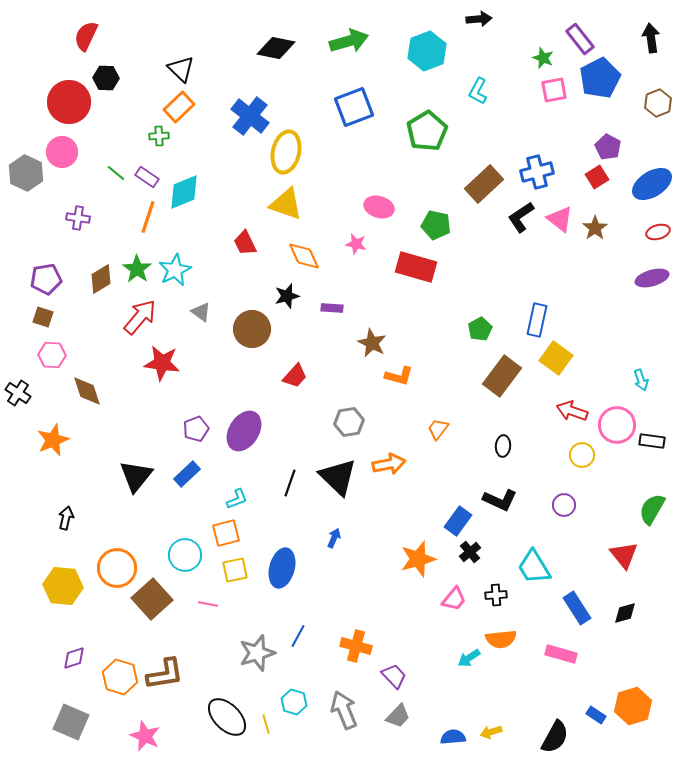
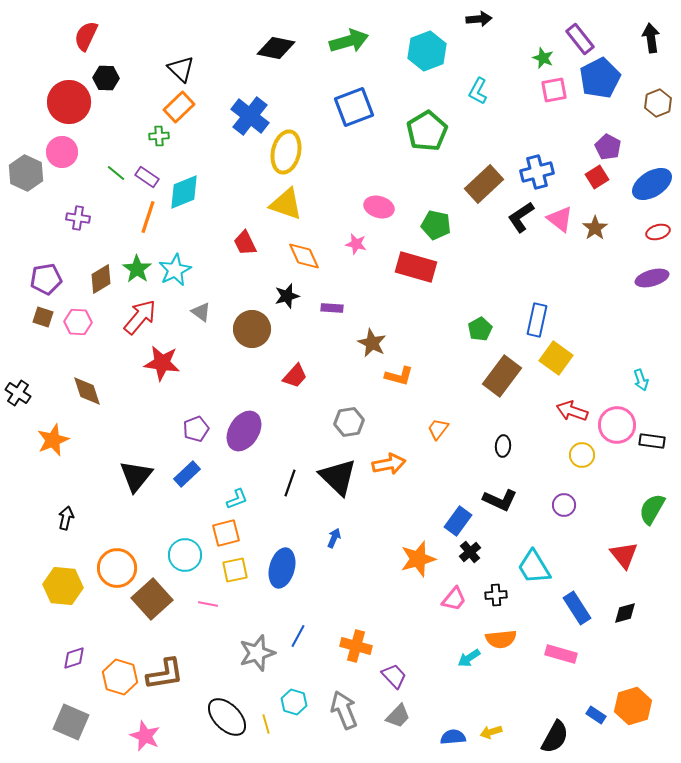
pink hexagon at (52, 355): moved 26 px right, 33 px up
